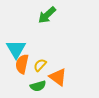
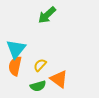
cyan triangle: rotated 10 degrees clockwise
orange semicircle: moved 7 px left, 2 px down
orange triangle: moved 1 px right, 2 px down
